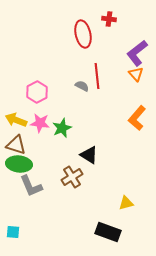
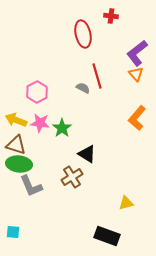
red cross: moved 2 px right, 3 px up
red line: rotated 10 degrees counterclockwise
gray semicircle: moved 1 px right, 2 px down
green star: rotated 12 degrees counterclockwise
black triangle: moved 2 px left, 1 px up
black rectangle: moved 1 px left, 4 px down
